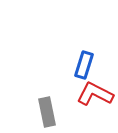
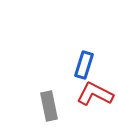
gray rectangle: moved 2 px right, 6 px up
